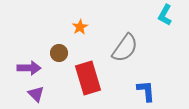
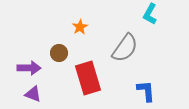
cyan L-shape: moved 15 px left, 1 px up
purple triangle: moved 3 px left; rotated 24 degrees counterclockwise
